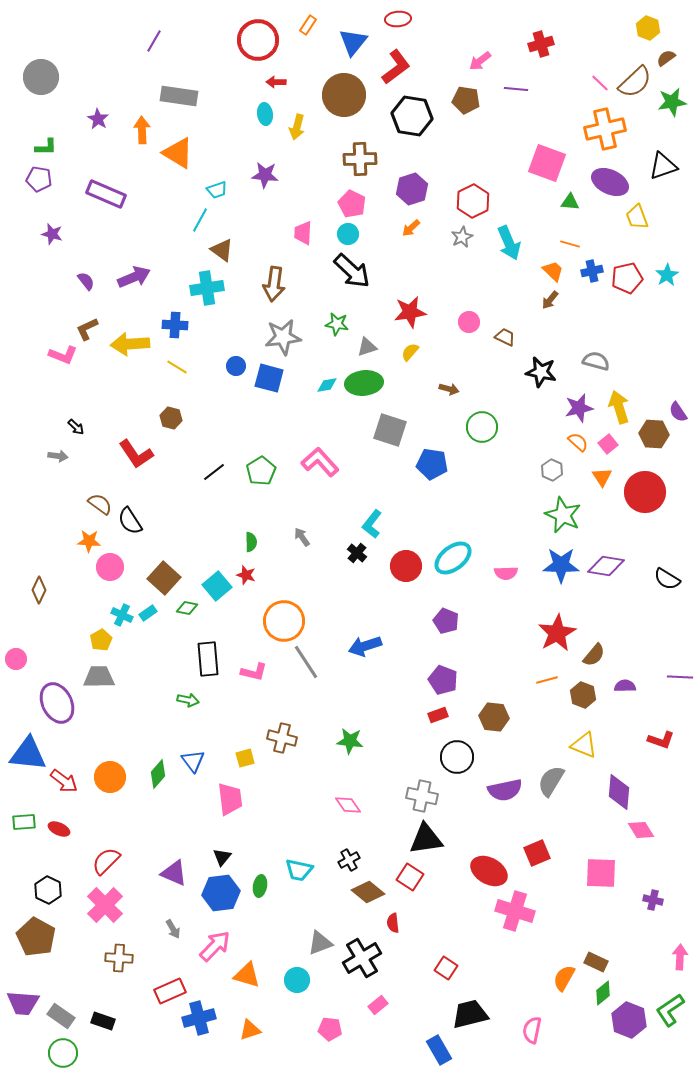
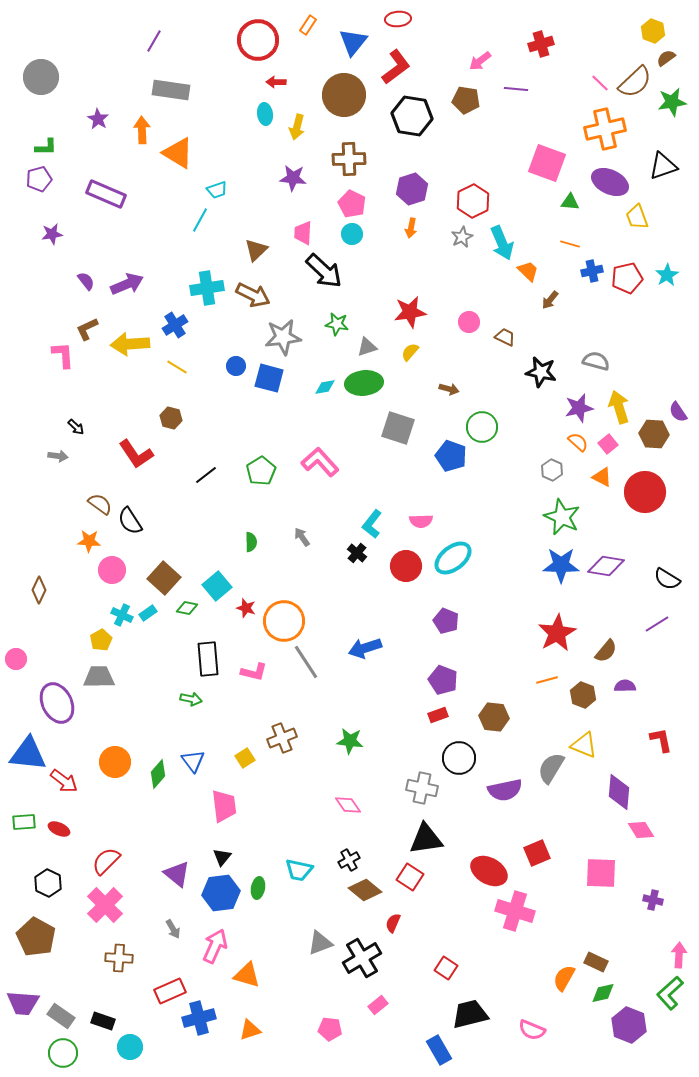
yellow hexagon at (648, 28): moved 5 px right, 3 px down
gray rectangle at (179, 96): moved 8 px left, 6 px up
brown cross at (360, 159): moved 11 px left
purple star at (265, 175): moved 28 px right, 3 px down
purple pentagon at (39, 179): rotated 25 degrees counterclockwise
orange arrow at (411, 228): rotated 36 degrees counterclockwise
purple star at (52, 234): rotated 25 degrees counterclockwise
cyan circle at (348, 234): moved 4 px right
cyan arrow at (509, 243): moved 7 px left
brown triangle at (222, 250): moved 34 px right; rotated 40 degrees clockwise
black arrow at (352, 271): moved 28 px left
orange trapezoid at (553, 271): moved 25 px left
purple arrow at (134, 277): moved 7 px left, 7 px down
brown arrow at (274, 284): moved 21 px left, 11 px down; rotated 72 degrees counterclockwise
blue cross at (175, 325): rotated 35 degrees counterclockwise
pink L-shape at (63, 355): rotated 116 degrees counterclockwise
cyan diamond at (327, 385): moved 2 px left, 2 px down
gray square at (390, 430): moved 8 px right, 2 px up
blue pentagon at (432, 464): moved 19 px right, 8 px up; rotated 12 degrees clockwise
black line at (214, 472): moved 8 px left, 3 px down
orange triangle at (602, 477): rotated 30 degrees counterclockwise
green star at (563, 515): moved 1 px left, 2 px down
pink circle at (110, 567): moved 2 px right, 3 px down
pink semicircle at (506, 573): moved 85 px left, 52 px up
red star at (246, 575): moved 33 px down
blue arrow at (365, 646): moved 2 px down
brown semicircle at (594, 655): moved 12 px right, 4 px up
purple line at (680, 677): moved 23 px left, 53 px up; rotated 35 degrees counterclockwise
green arrow at (188, 700): moved 3 px right, 1 px up
brown cross at (282, 738): rotated 36 degrees counterclockwise
red L-shape at (661, 740): rotated 120 degrees counterclockwise
black circle at (457, 757): moved 2 px right, 1 px down
yellow square at (245, 758): rotated 18 degrees counterclockwise
orange circle at (110, 777): moved 5 px right, 15 px up
gray semicircle at (551, 781): moved 13 px up
gray cross at (422, 796): moved 8 px up
pink trapezoid at (230, 799): moved 6 px left, 7 px down
purple triangle at (174, 873): moved 3 px right, 1 px down; rotated 16 degrees clockwise
green ellipse at (260, 886): moved 2 px left, 2 px down
black hexagon at (48, 890): moved 7 px up
brown diamond at (368, 892): moved 3 px left, 2 px up
red semicircle at (393, 923): rotated 30 degrees clockwise
pink arrow at (215, 946): rotated 20 degrees counterclockwise
pink arrow at (680, 957): moved 1 px left, 2 px up
cyan circle at (297, 980): moved 167 px left, 67 px down
green diamond at (603, 993): rotated 25 degrees clockwise
green L-shape at (670, 1010): moved 17 px up; rotated 8 degrees counterclockwise
purple hexagon at (629, 1020): moved 5 px down
pink semicircle at (532, 1030): rotated 80 degrees counterclockwise
